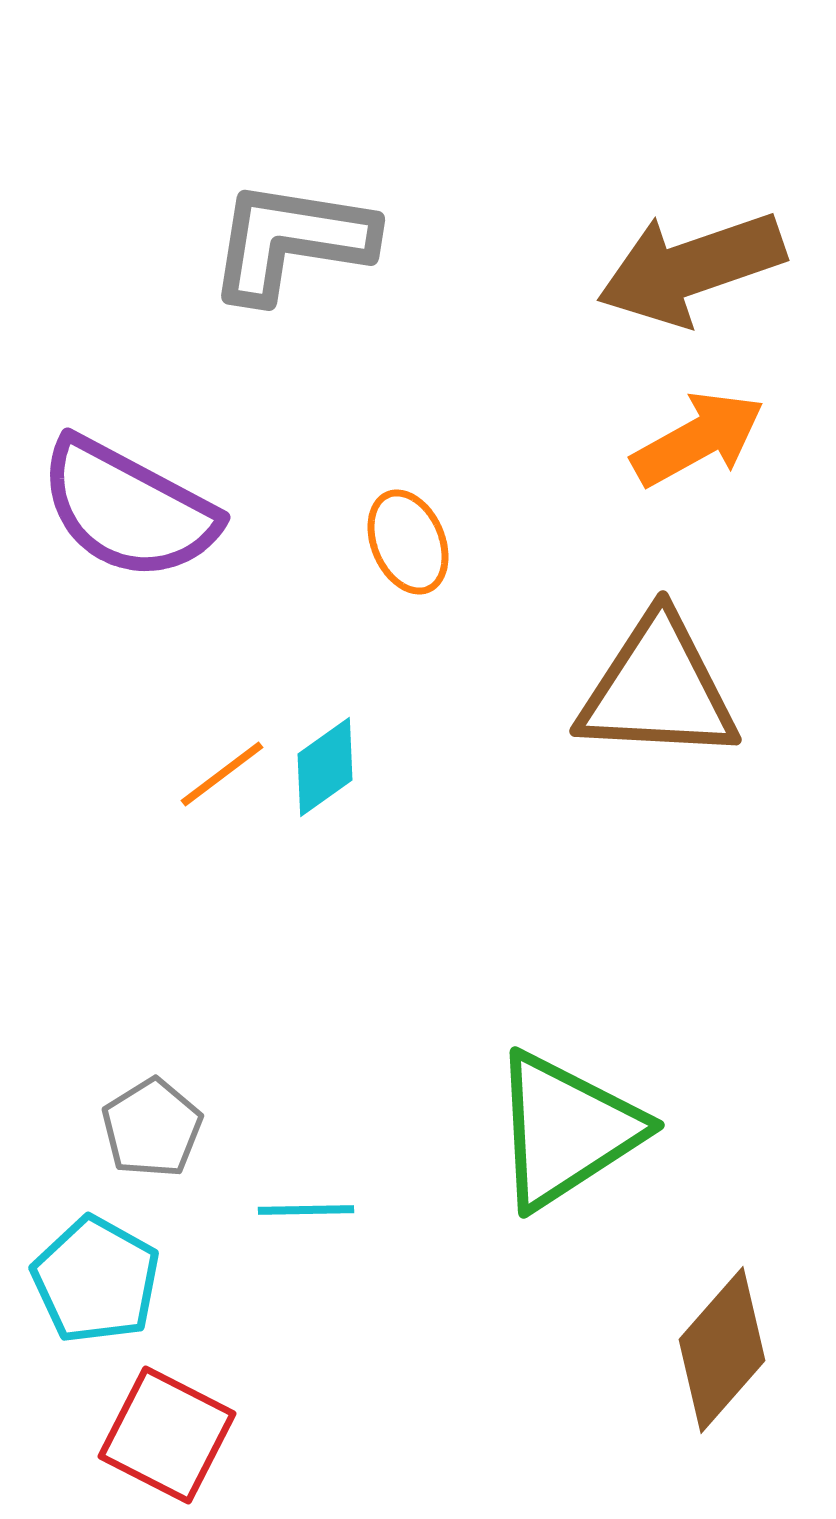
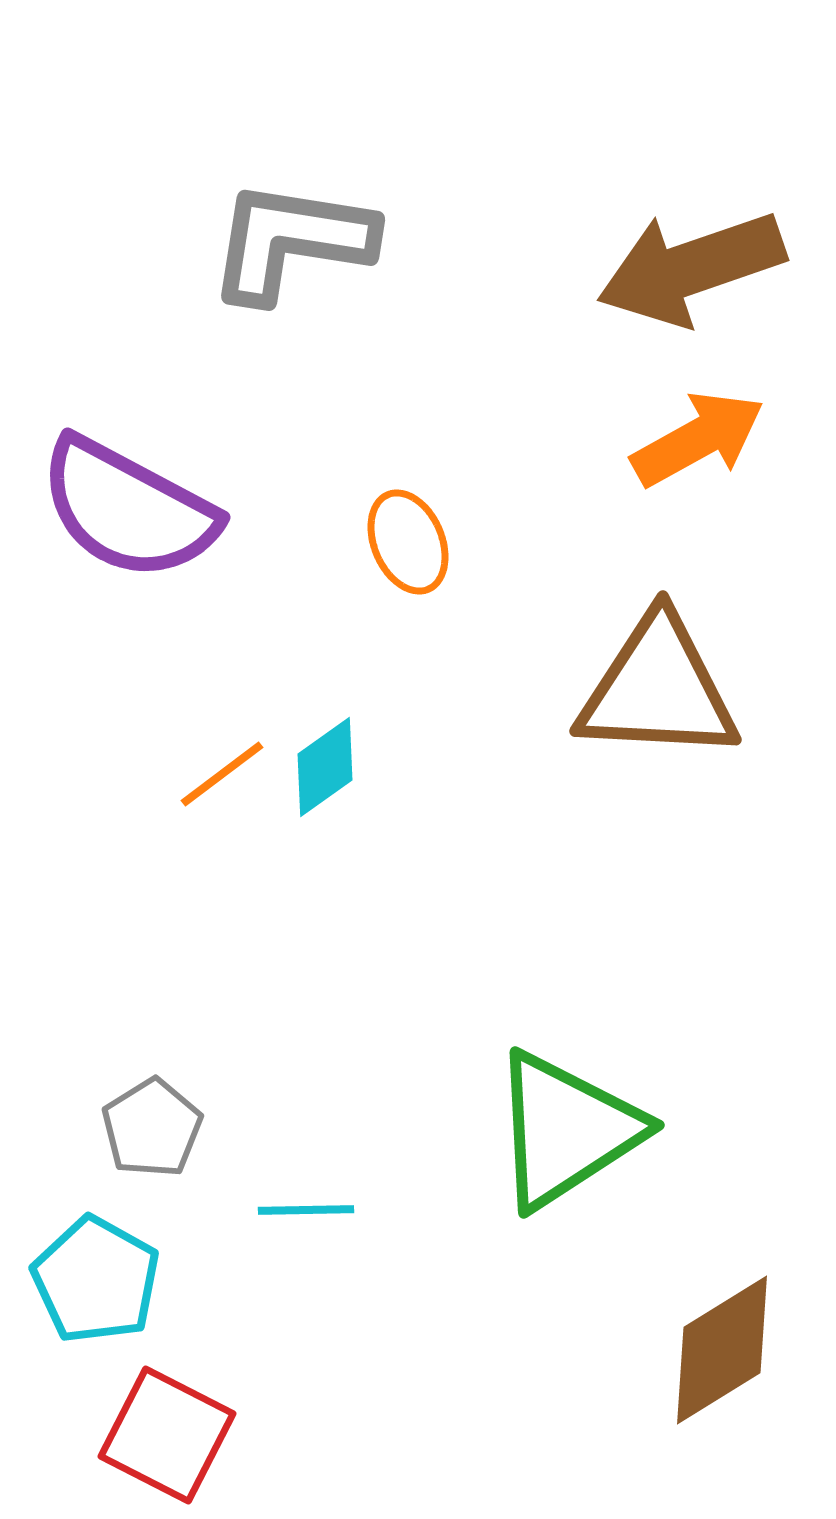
brown diamond: rotated 17 degrees clockwise
